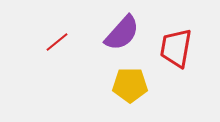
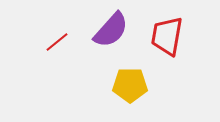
purple semicircle: moved 11 px left, 3 px up
red trapezoid: moved 9 px left, 12 px up
